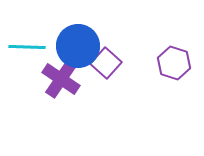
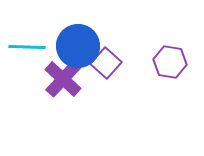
purple hexagon: moved 4 px left, 1 px up; rotated 8 degrees counterclockwise
purple cross: moved 2 px right; rotated 9 degrees clockwise
